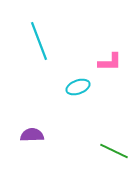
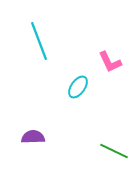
pink L-shape: rotated 65 degrees clockwise
cyan ellipse: rotated 35 degrees counterclockwise
purple semicircle: moved 1 px right, 2 px down
